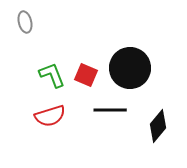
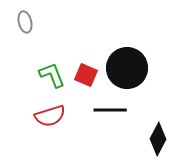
black circle: moved 3 px left
black diamond: moved 13 px down; rotated 12 degrees counterclockwise
